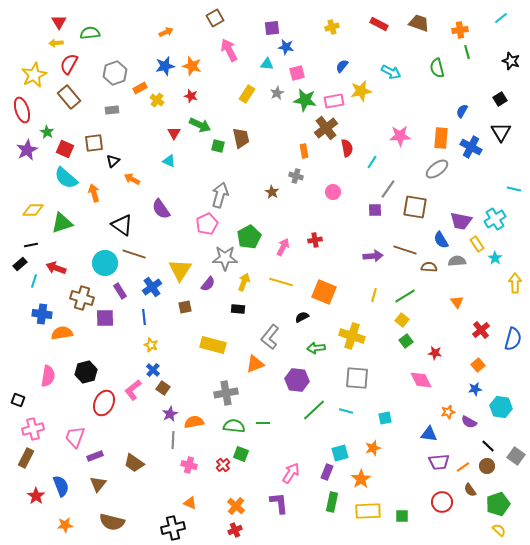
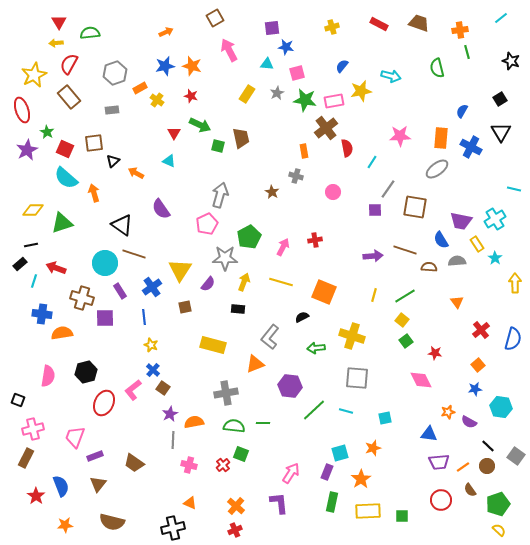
cyan arrow at (391, 72): moved 4 px down; rotated 12 degrees counterclockwise
orange arrow at (132, 179): moved 4 px right, 6 px up
purple hexagon at (297, 380): moved 7 px left, 6 px down
red circle at (442, 502): moved 1 px left, 2 px up
